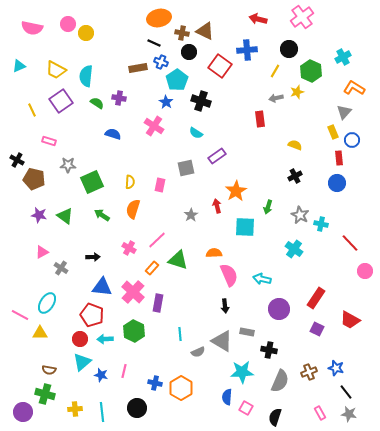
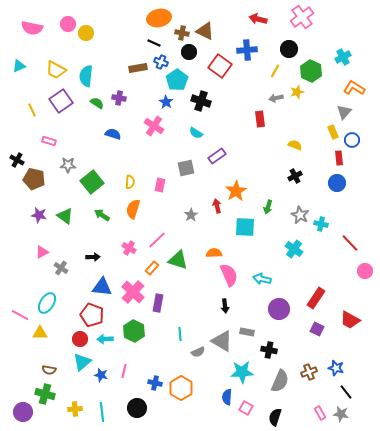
green square at (92, 182): rotated 15 degrees counterclockwise
gray star at (349, 414): moved 8 px left
